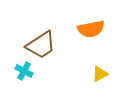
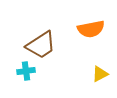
cyan cross: moved 2 px right; rotated 36 degrees counterclockwise
